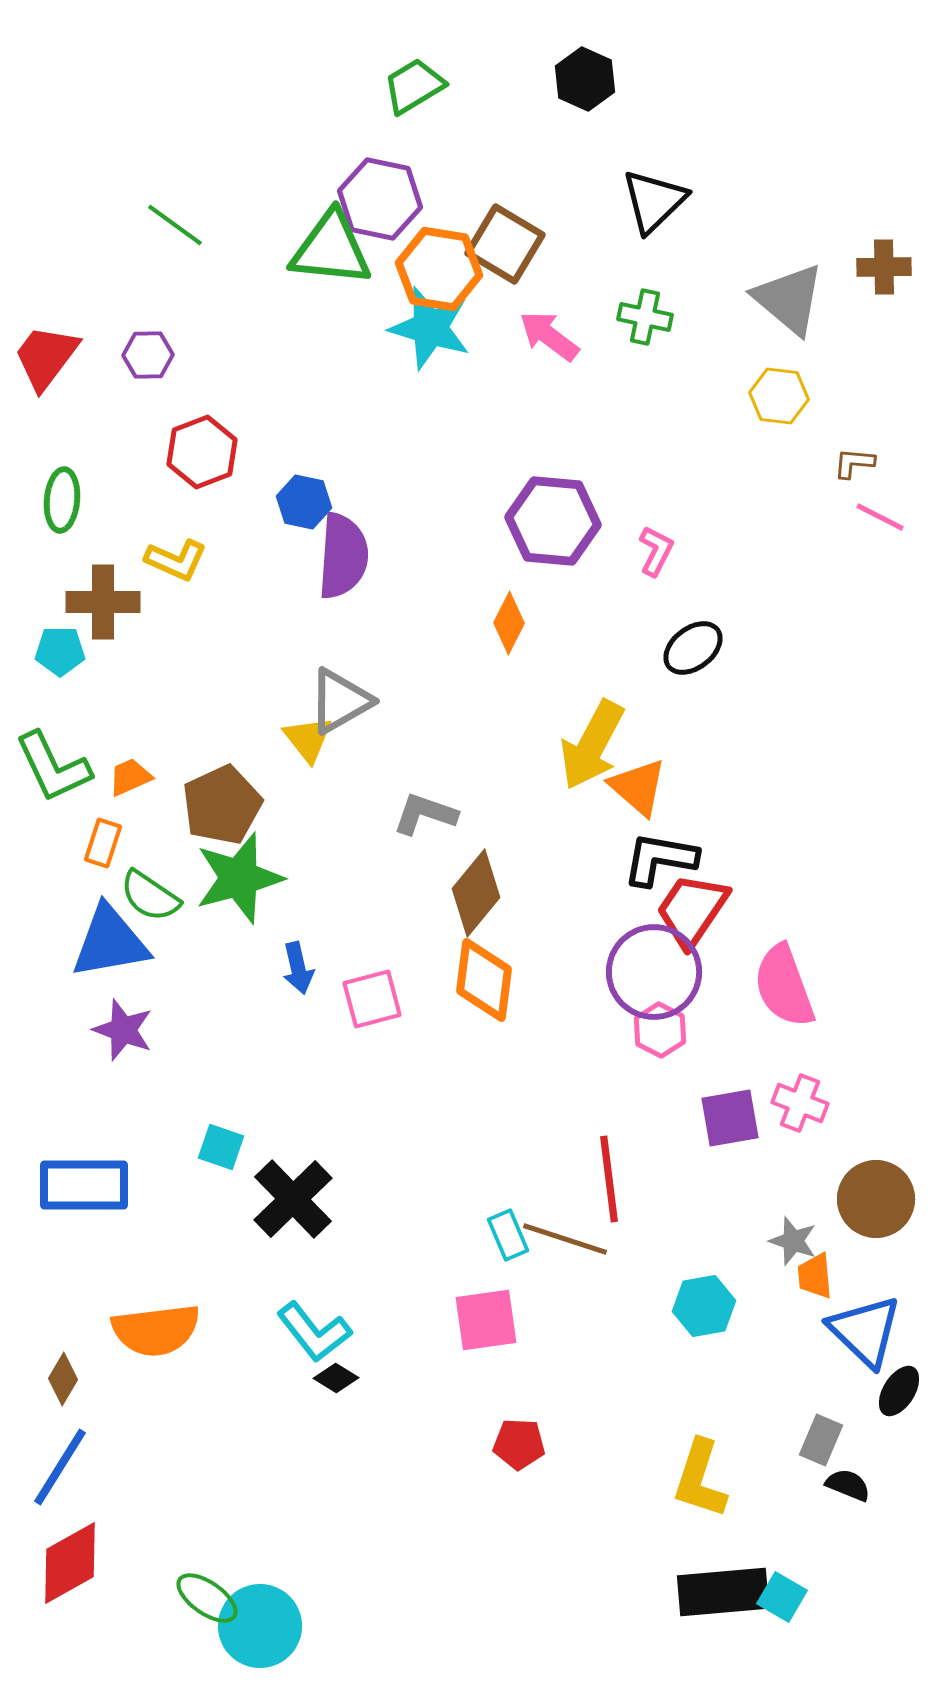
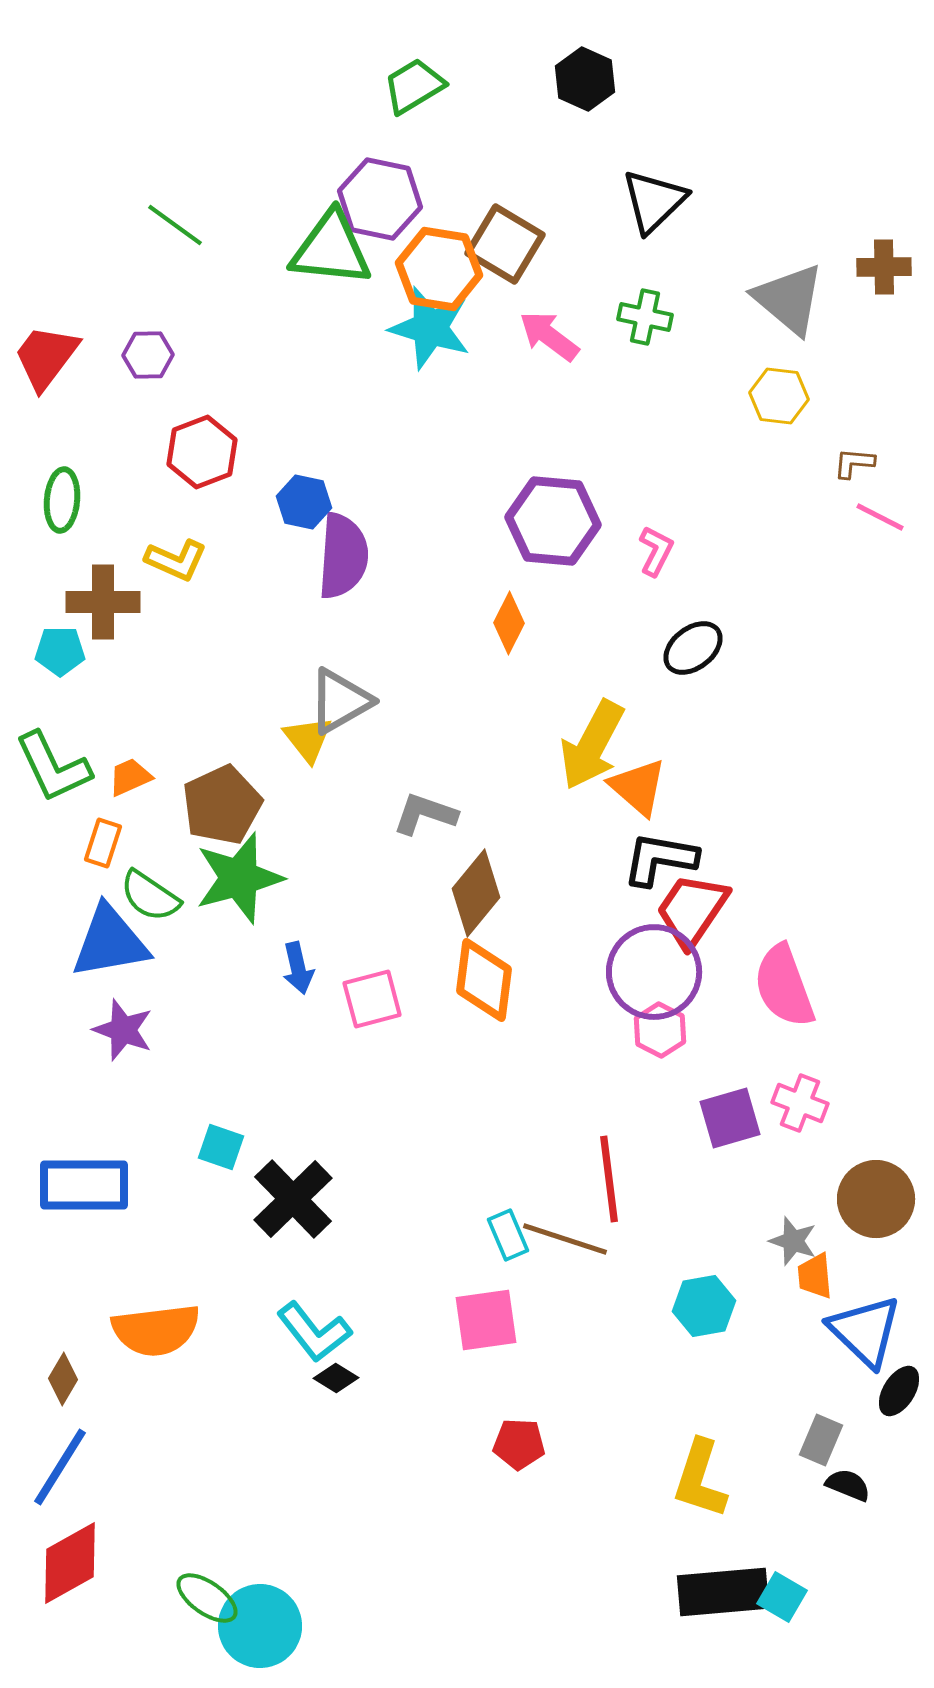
purple square at (730, 1118): rotated 6 degrees counterclockwise
